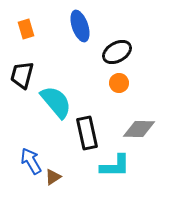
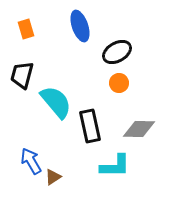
black rectangle: moved 3 px right, 7 px up
